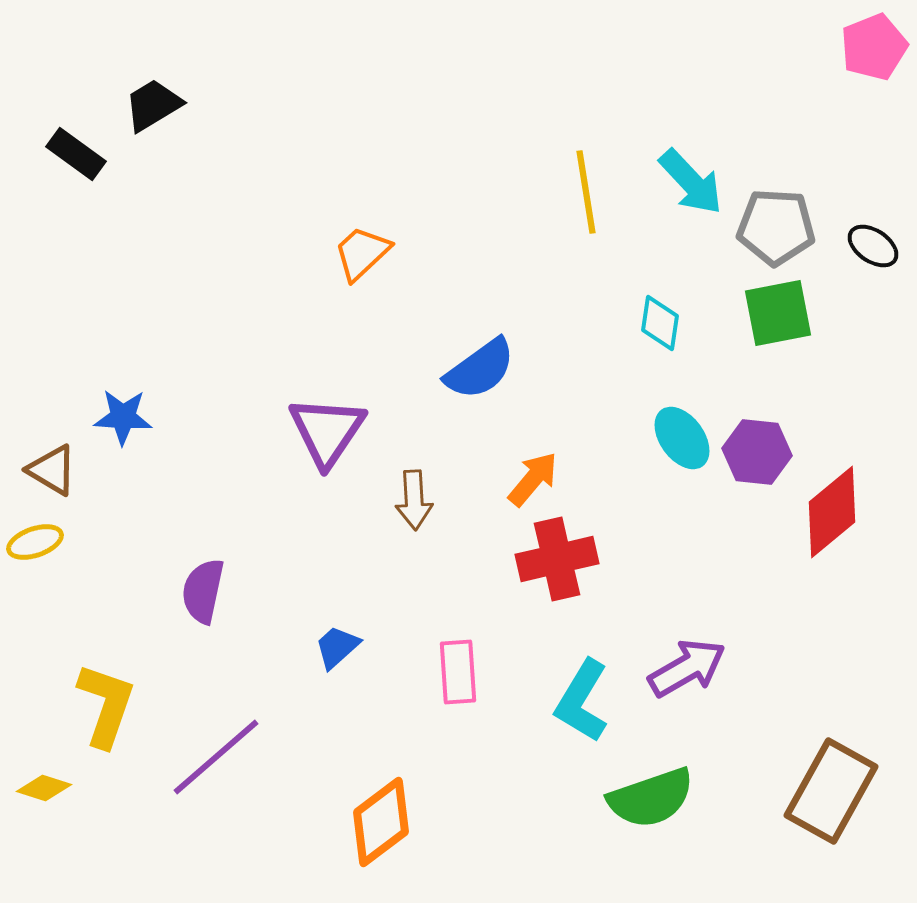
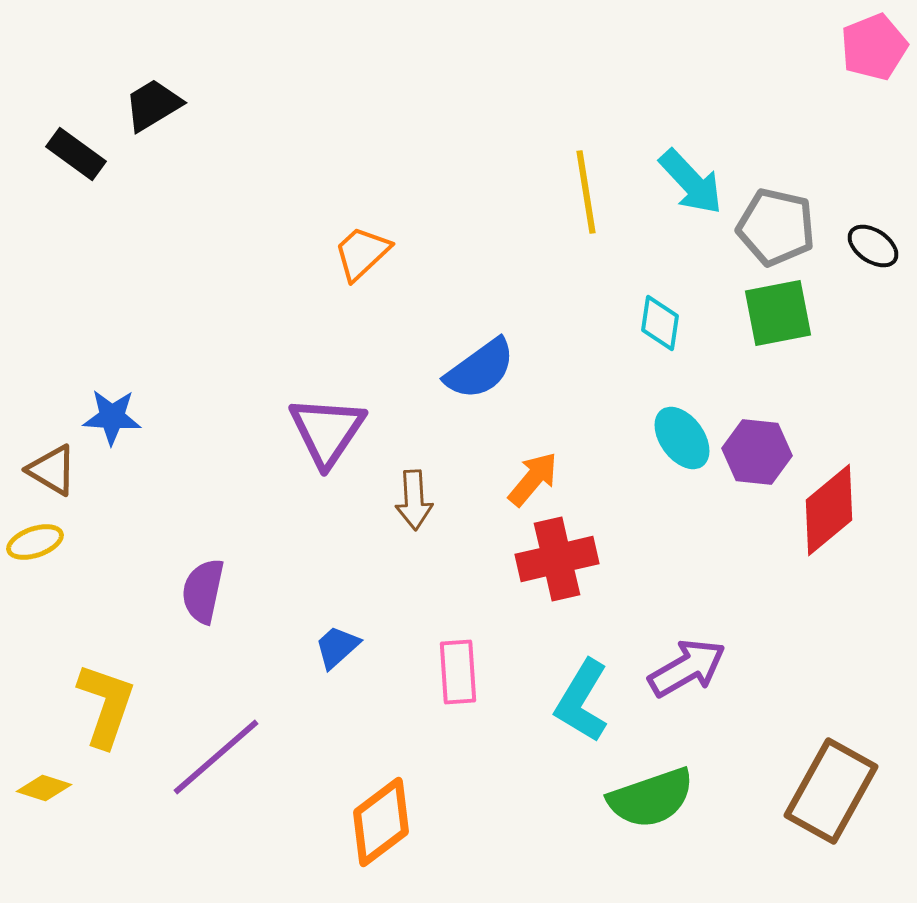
gray pentagon: rotated 10 degrees clockwise
blue star: moved 11 px left
red diamond: moved 3 px left, 2 px up
